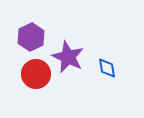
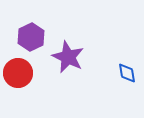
blue diamond: moved 20 px right, 5 px down
red circle: moved 18 px left, 1 px up
